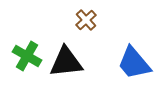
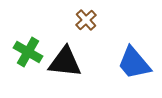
green cross: moved 1 px right, 4 px up
black triangle: moved 1 px left; rotated 12 degrees clockwise
